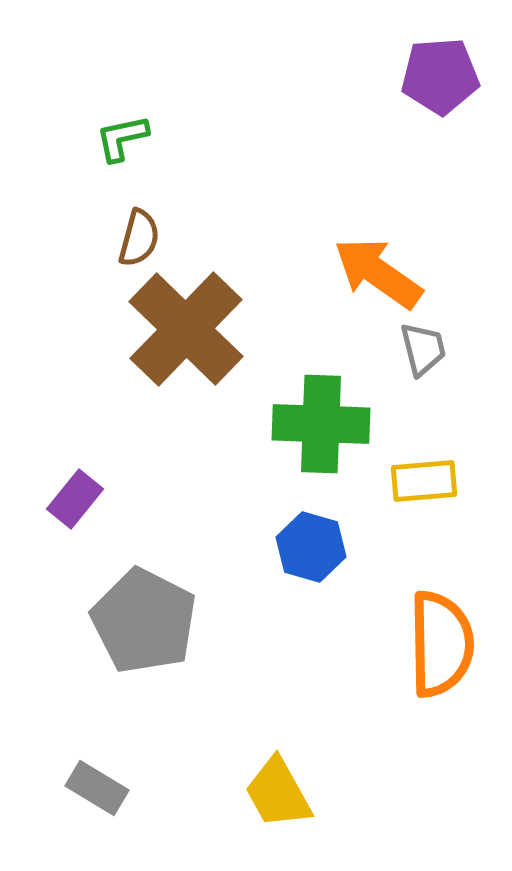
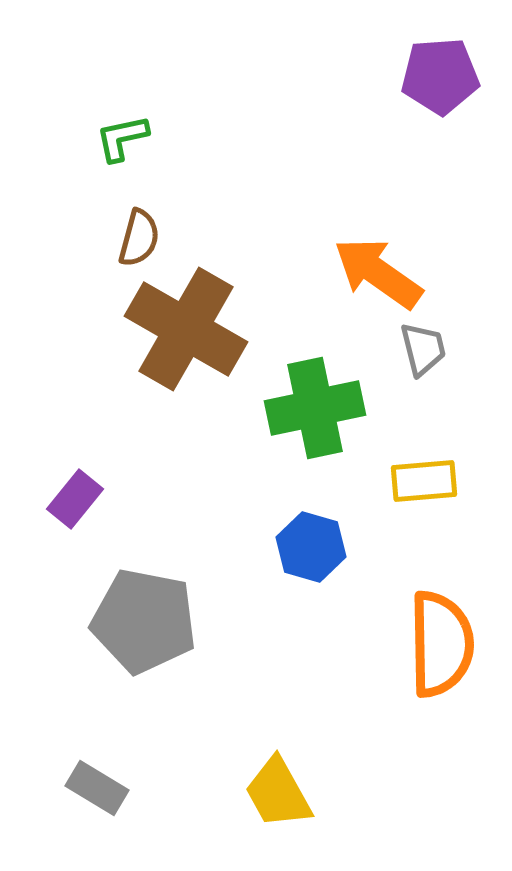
brown cross: rotated 14 degrees counterclockwise
green cross: moved 6 px left, 16 px up; rotated 14 degrees counterclockwise
gray pentagon: rotated 16 degrees counterclockwise
